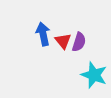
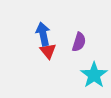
red triangle: moved 15 px left, 10 px down
cyan star: rotated 16 degrees clockwise
